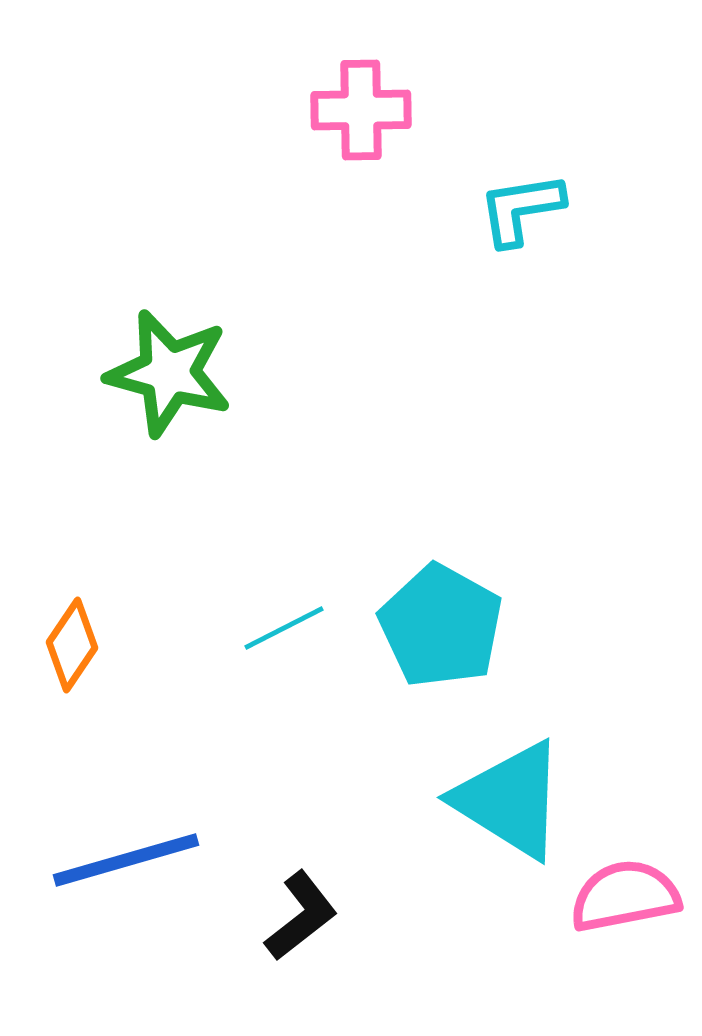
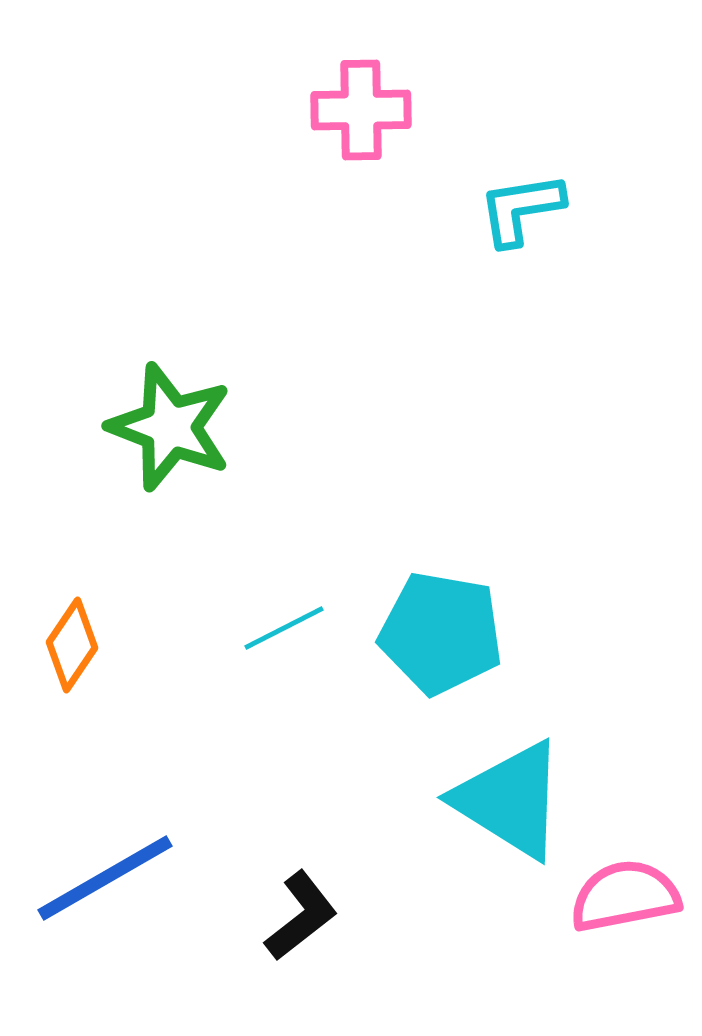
green star: moved 1 px right, 54 px down; rotated 6 degrees clockwise
cyan pentagon: moved 7 px down; rotated 19 degrees counterclockwise
blue line: moved 21 px left, 18 px down; rotated 14 degrees counterclockwise
